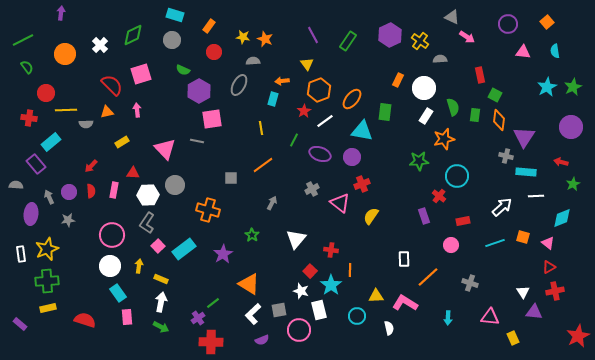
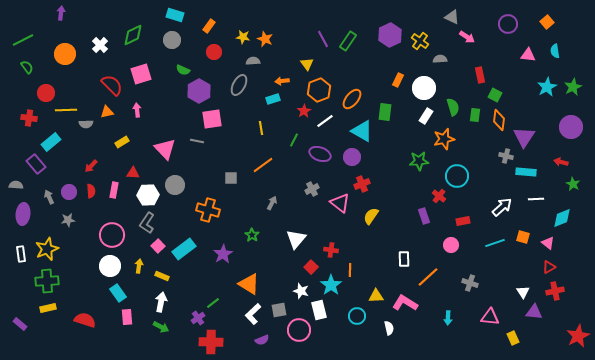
purple line at (313, 35): moved 10 px right, 4 px down
pink triangle at (523, 52): moved 5 px right, 3 px down
cyan rectangle at (273, 99): rotated 56 degrees clockwise
cyan triangle at (362, 131): rotated 20 degrees clockwise
green star at (573, 184): rotated 16 degrees counterclockwise
white line at (536, 196): moved 3 px down
purple ellipse at (31, 214): moved 8 px left
red square at (310, 271): moved 1 px right, 4 px up
yellow rectangle at (161, 279): moved 1 px right, 3 px up
